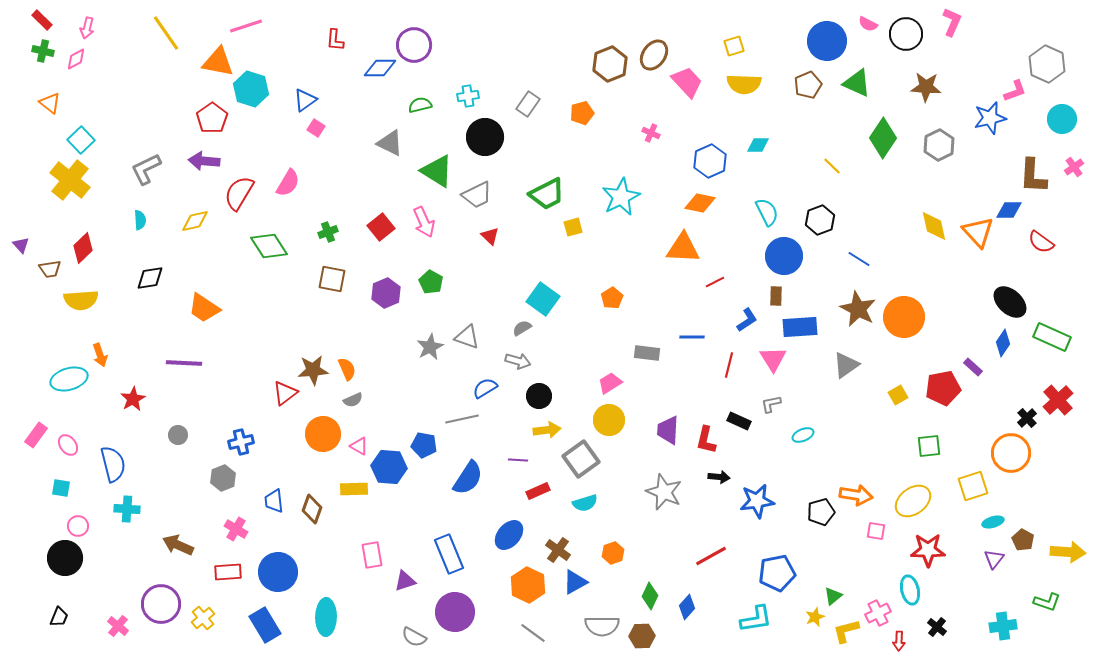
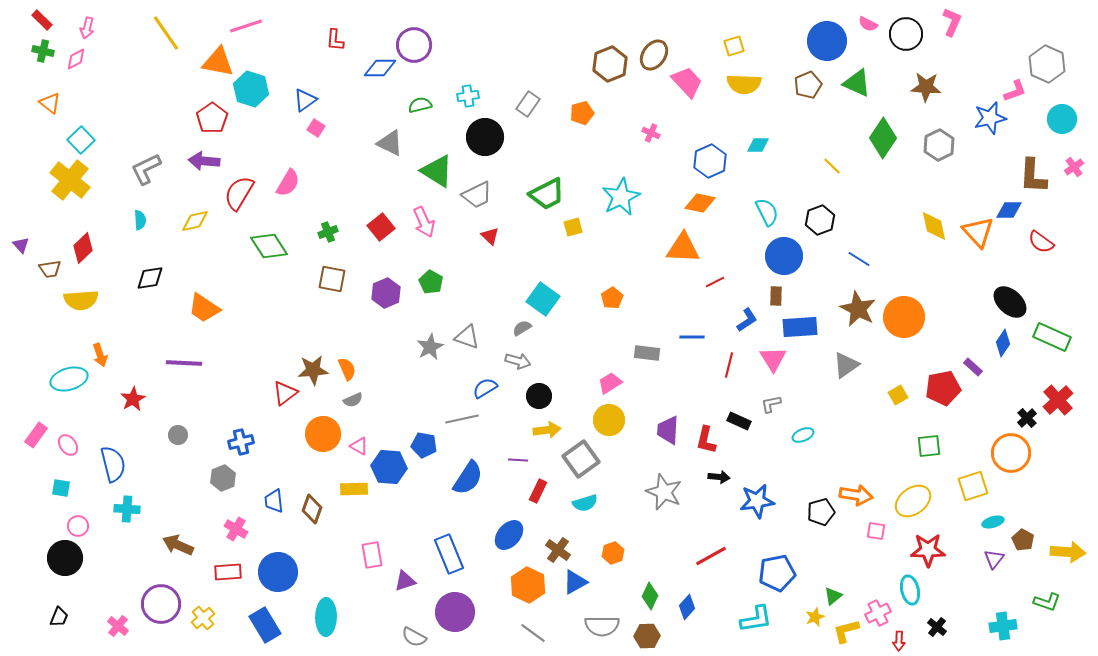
red rectangle at (538, 491): rotated 40 degrees counterclockwise
brown hexagon at (642, 636): moved 5 px right
